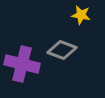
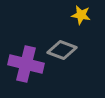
purple cross: moved 4 px right
